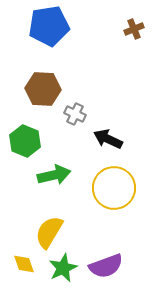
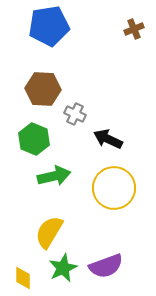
green hexagon: moved 9 px right, 2 px up
green arrow: moved 1 px down
yellow diamond: moved 1 px left, 14 px down; rotated 20 degrees clockwise
